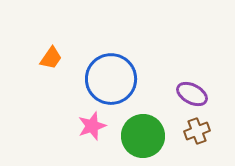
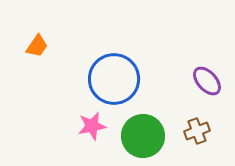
orange trapezoid: moved 14 px left, 12 px up
blue circle: moved 3 px right
purple ellipse: moved 15 px right, 13 px up; rotated 20 degrees clockwise
pink star: rotated 8 degrees clockwise
